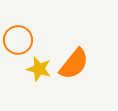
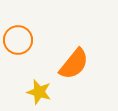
yellow star: moved 23 px down
